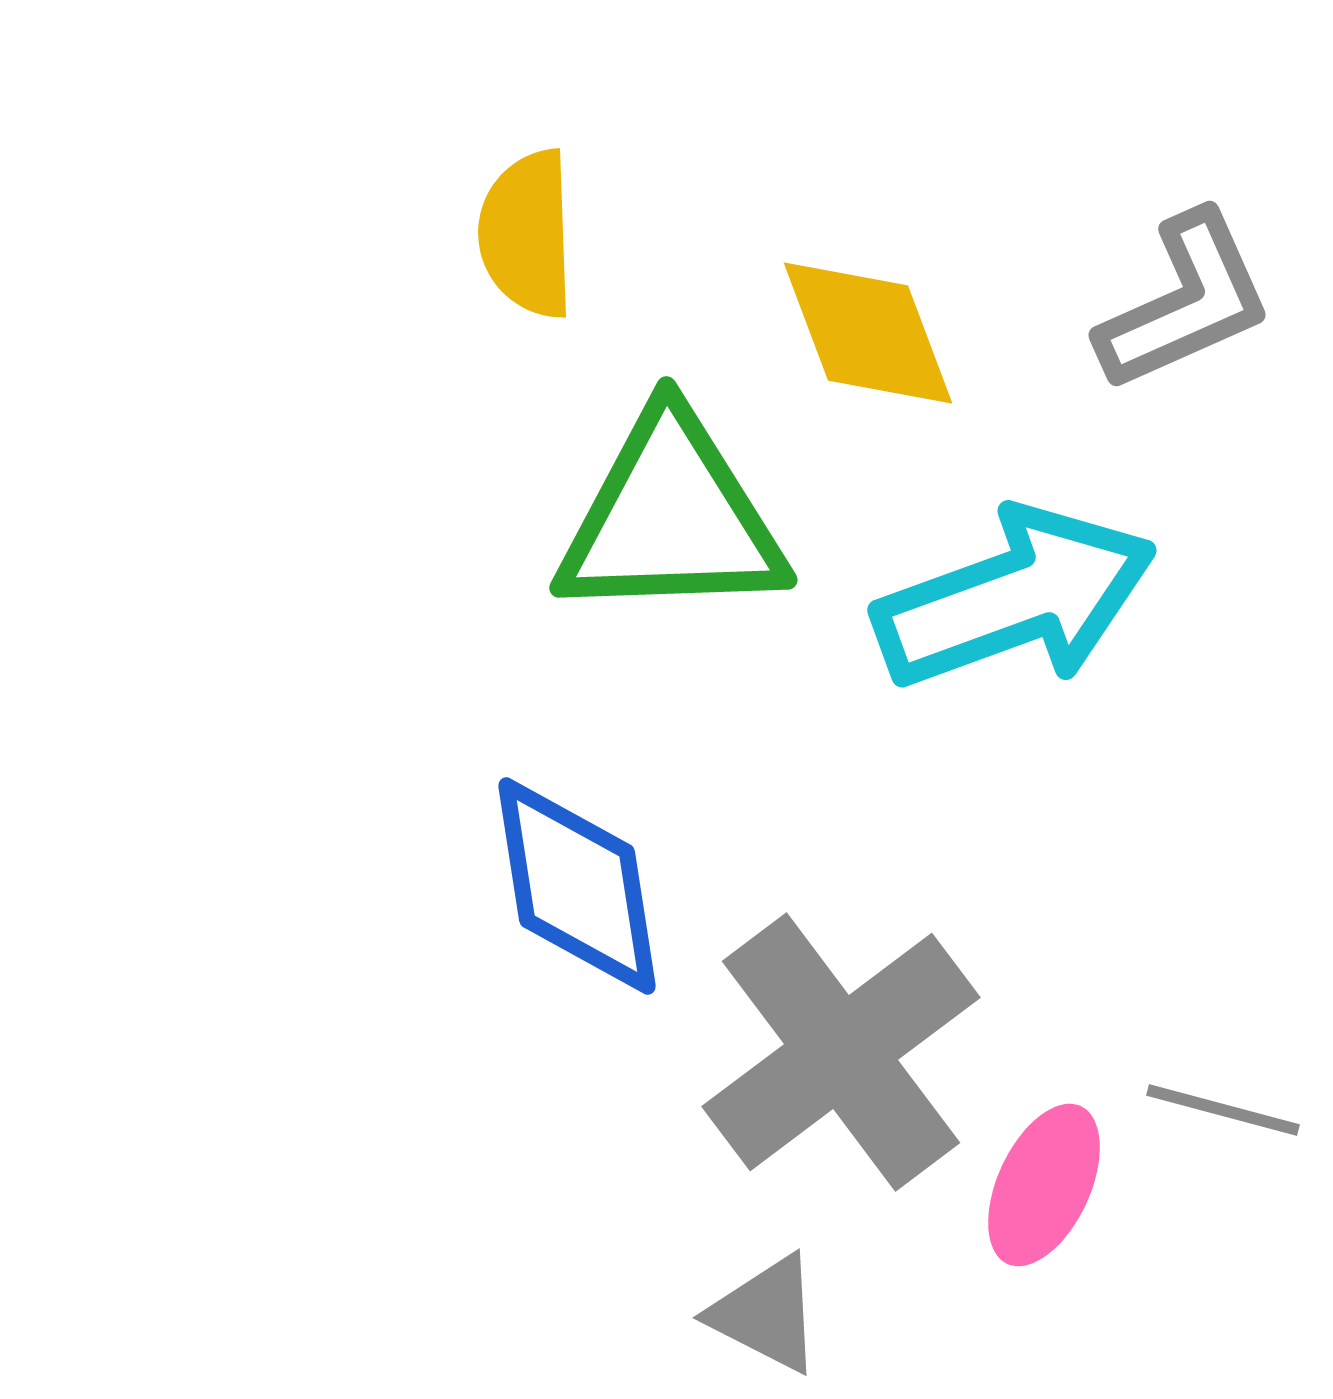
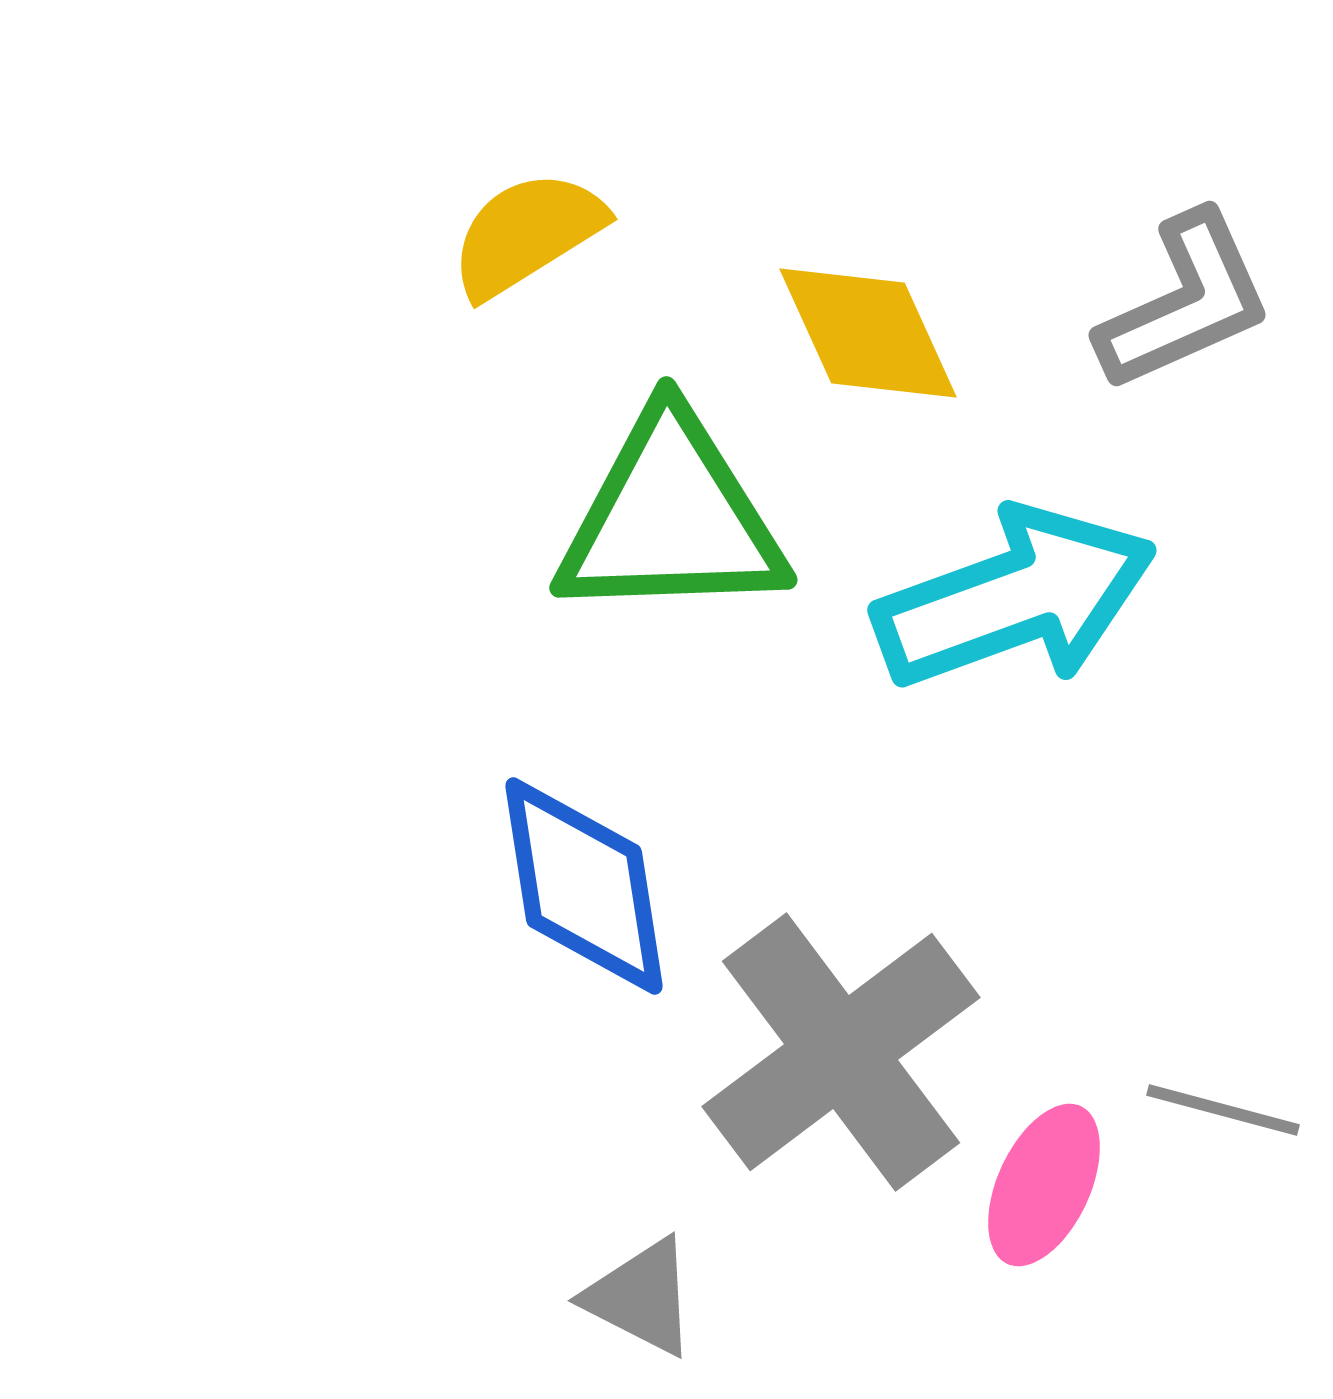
yellow semicircle: rotated 60 degrees clockwise
yellow diamond: rotated 4 degrees counterclockwise
blue diamond: moved 7 px right
gray triangle: moved 125 px left, 17 px up
